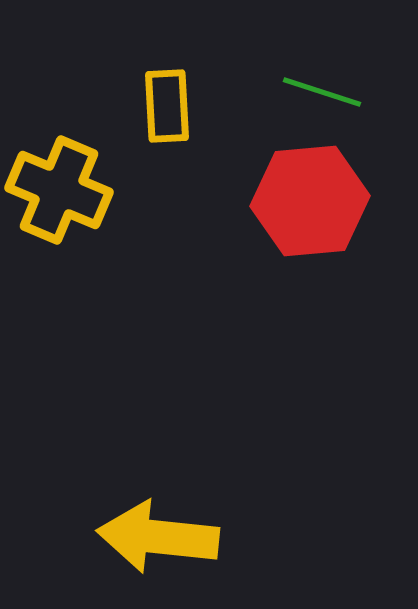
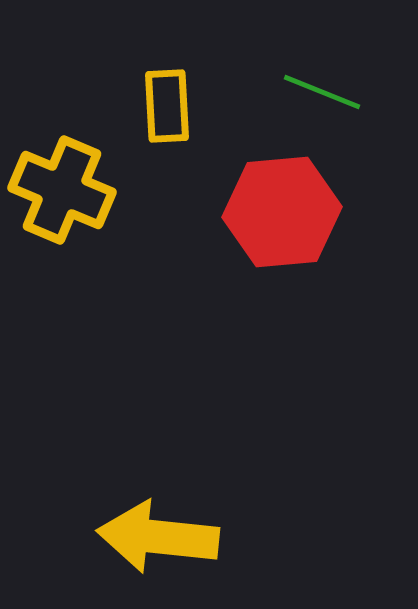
green line: rotated 4 degrees clockwise
yellow cross: moved 3 px right
red hexagon: moved 28 px left, 11 px down
